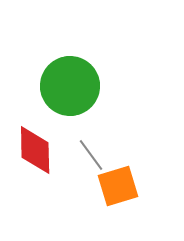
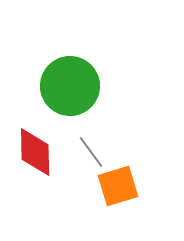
red diamond: moved 2 px down
gray line: moved 3 px up
